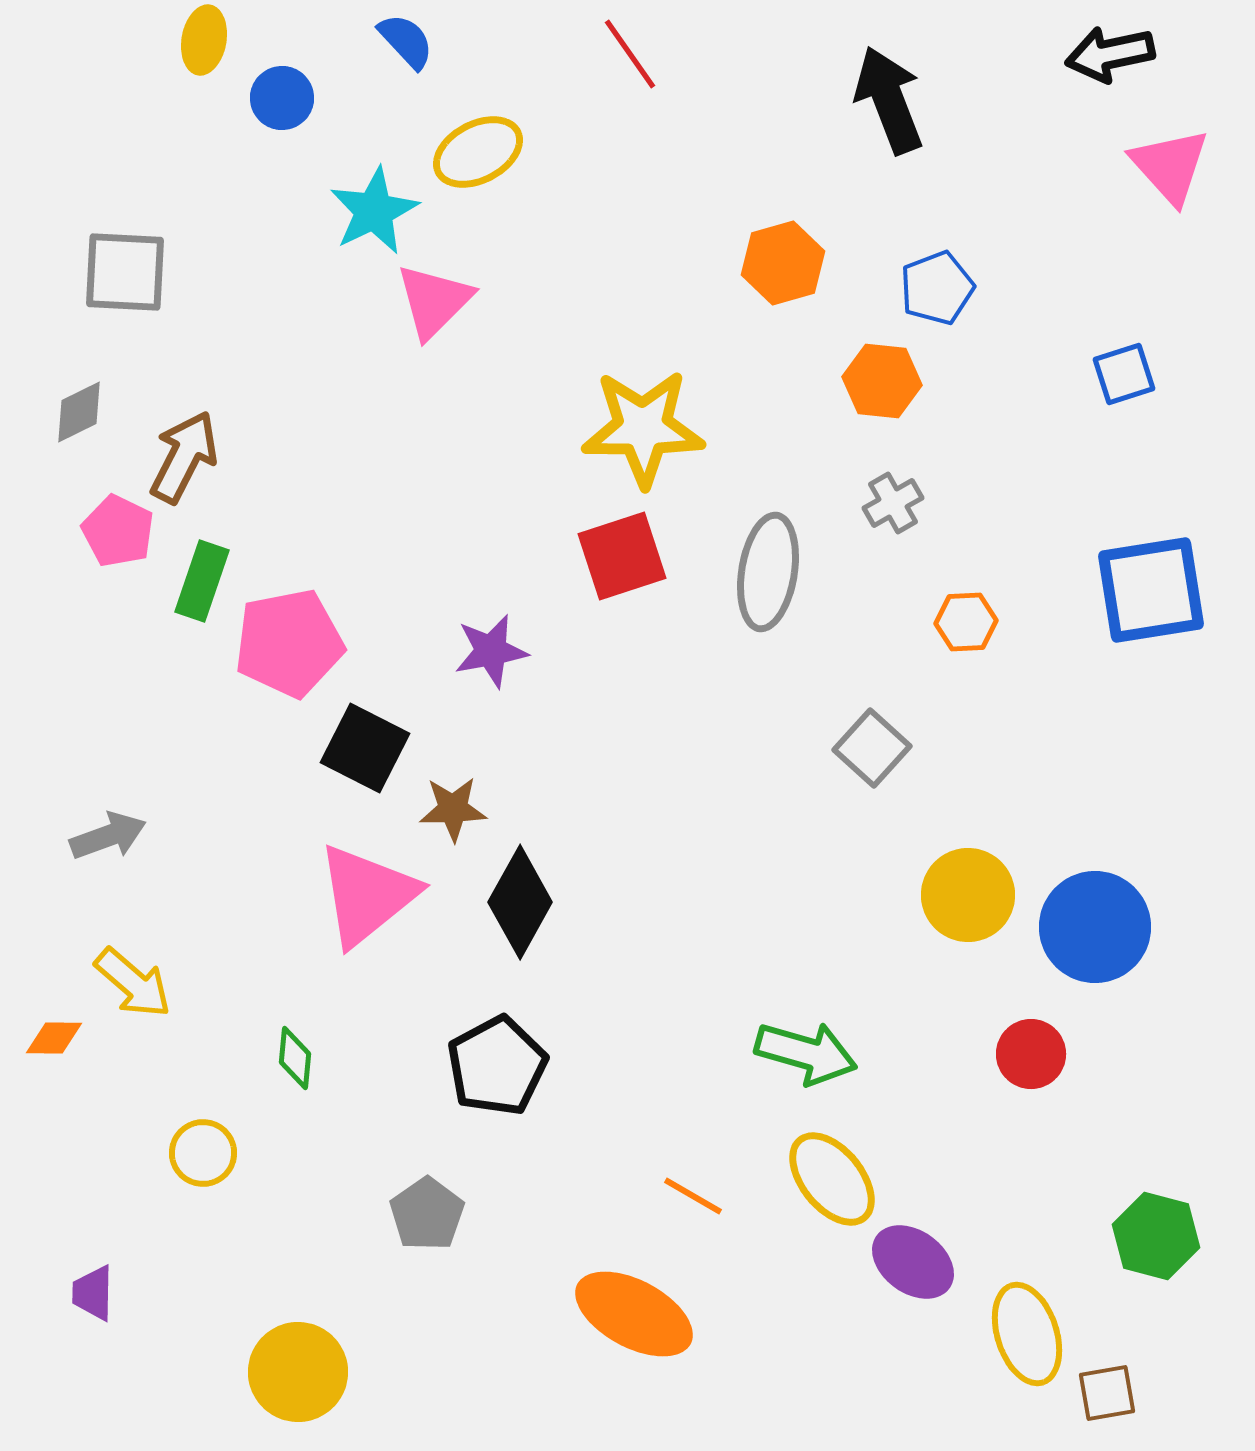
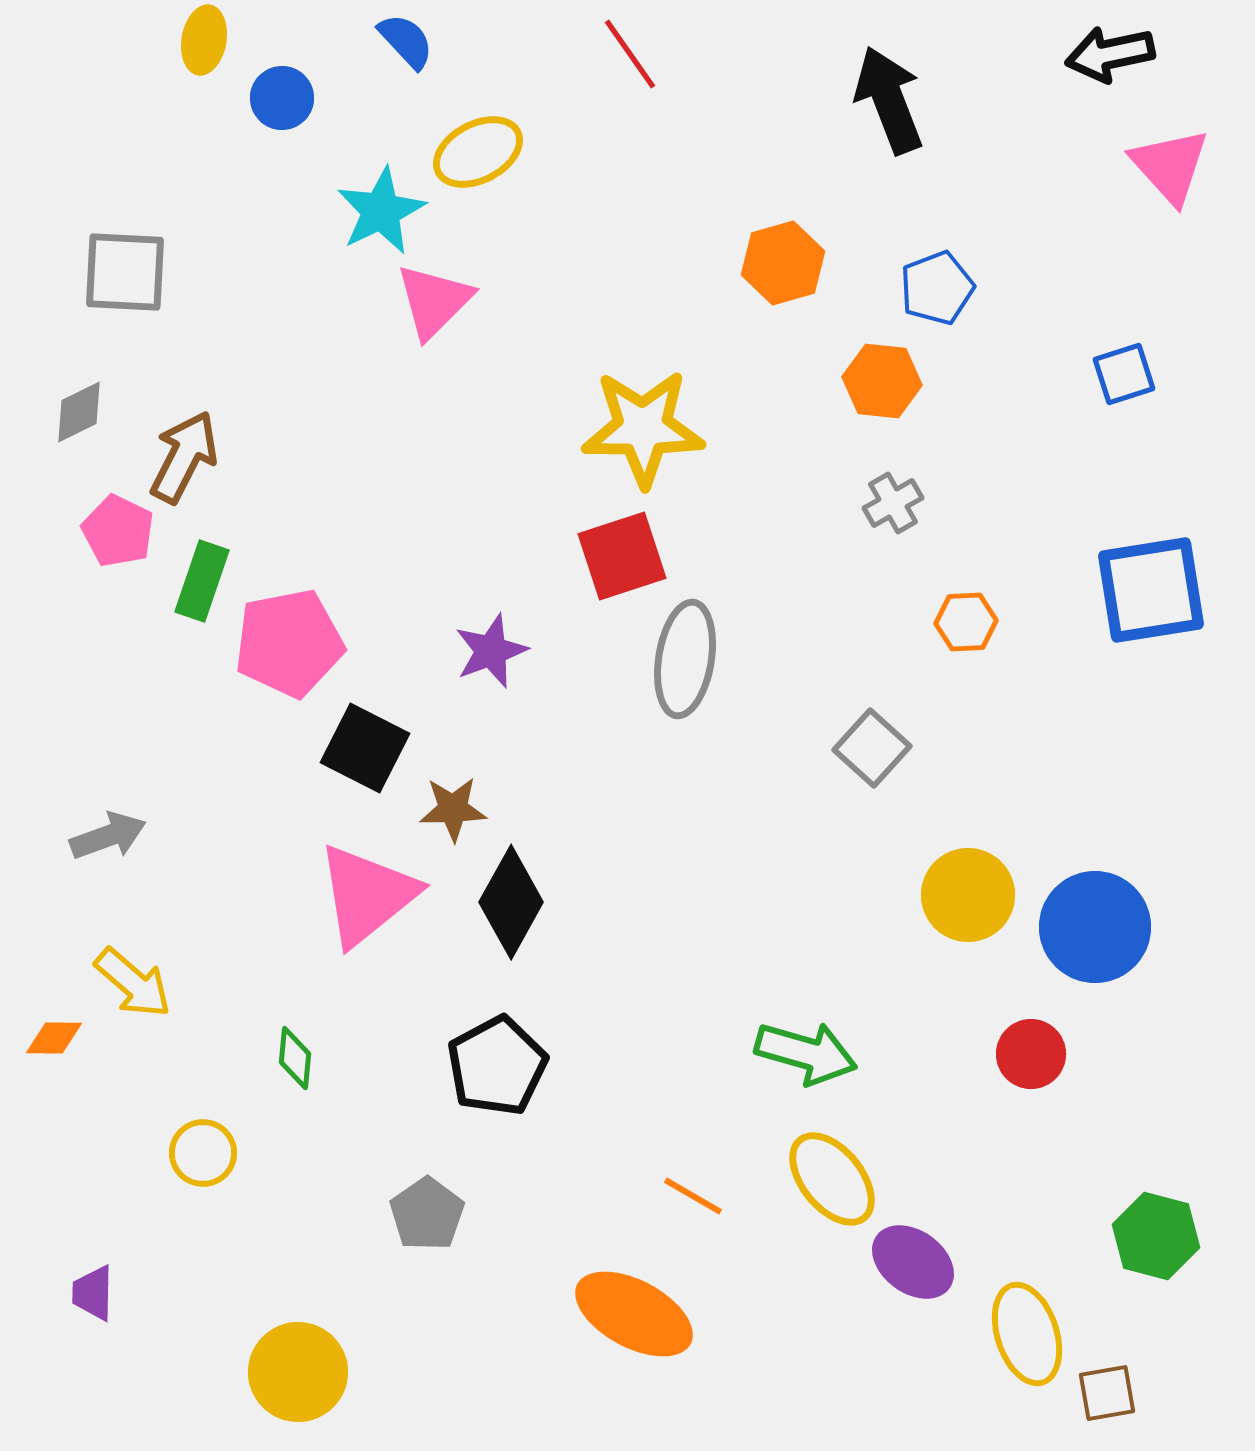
cyan star at (374, 211): moved 7 px right
gray ellipse at (768, 572): moved 83 px left, 87 px down
purple star at (491, 651): rotated 10 degrees counterclockwise
black diamond at (520, 902): moved 9 px left
